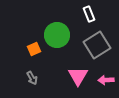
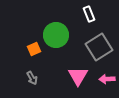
green circle: moved 1 px left
gray square: moved 2 px right, 2 px down
pink arrow: moved 1 px right, 1 px up
